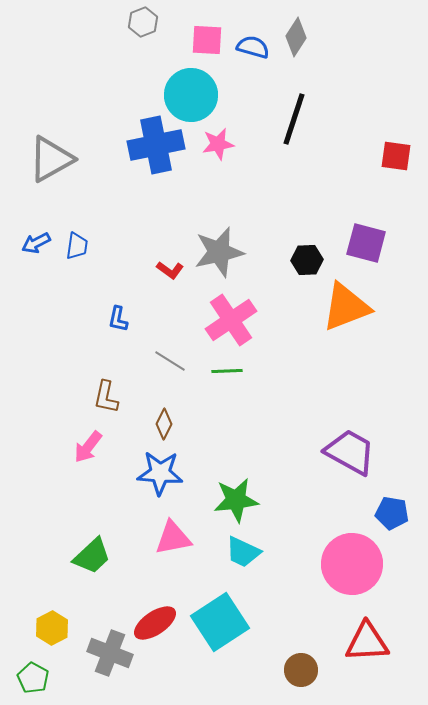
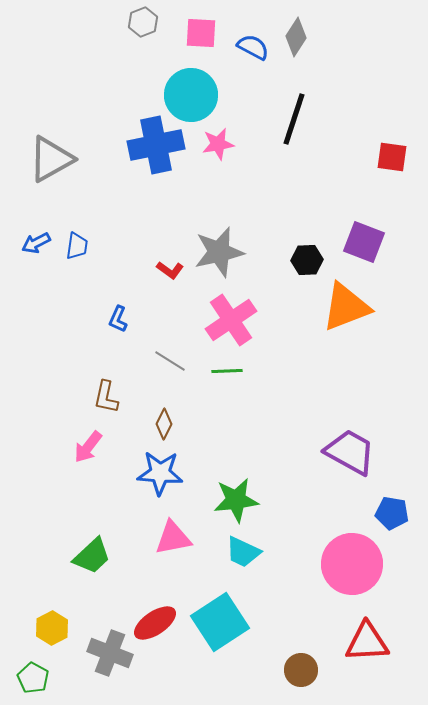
pink square: moved 6 px left, 7 px up
blue semicircle: rotated 12 degrees clockwise
red square: moved 4 px left, 1 px down
purple square: moved 2 px left, 1 px up; rotated 6 degrees clockwise
blue L-shape: rotated 12 degrees clockwise
